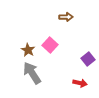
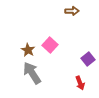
brown arrow: moved 6 px right, 6 px up
red arrow: rotated 56 degrees clockwise
